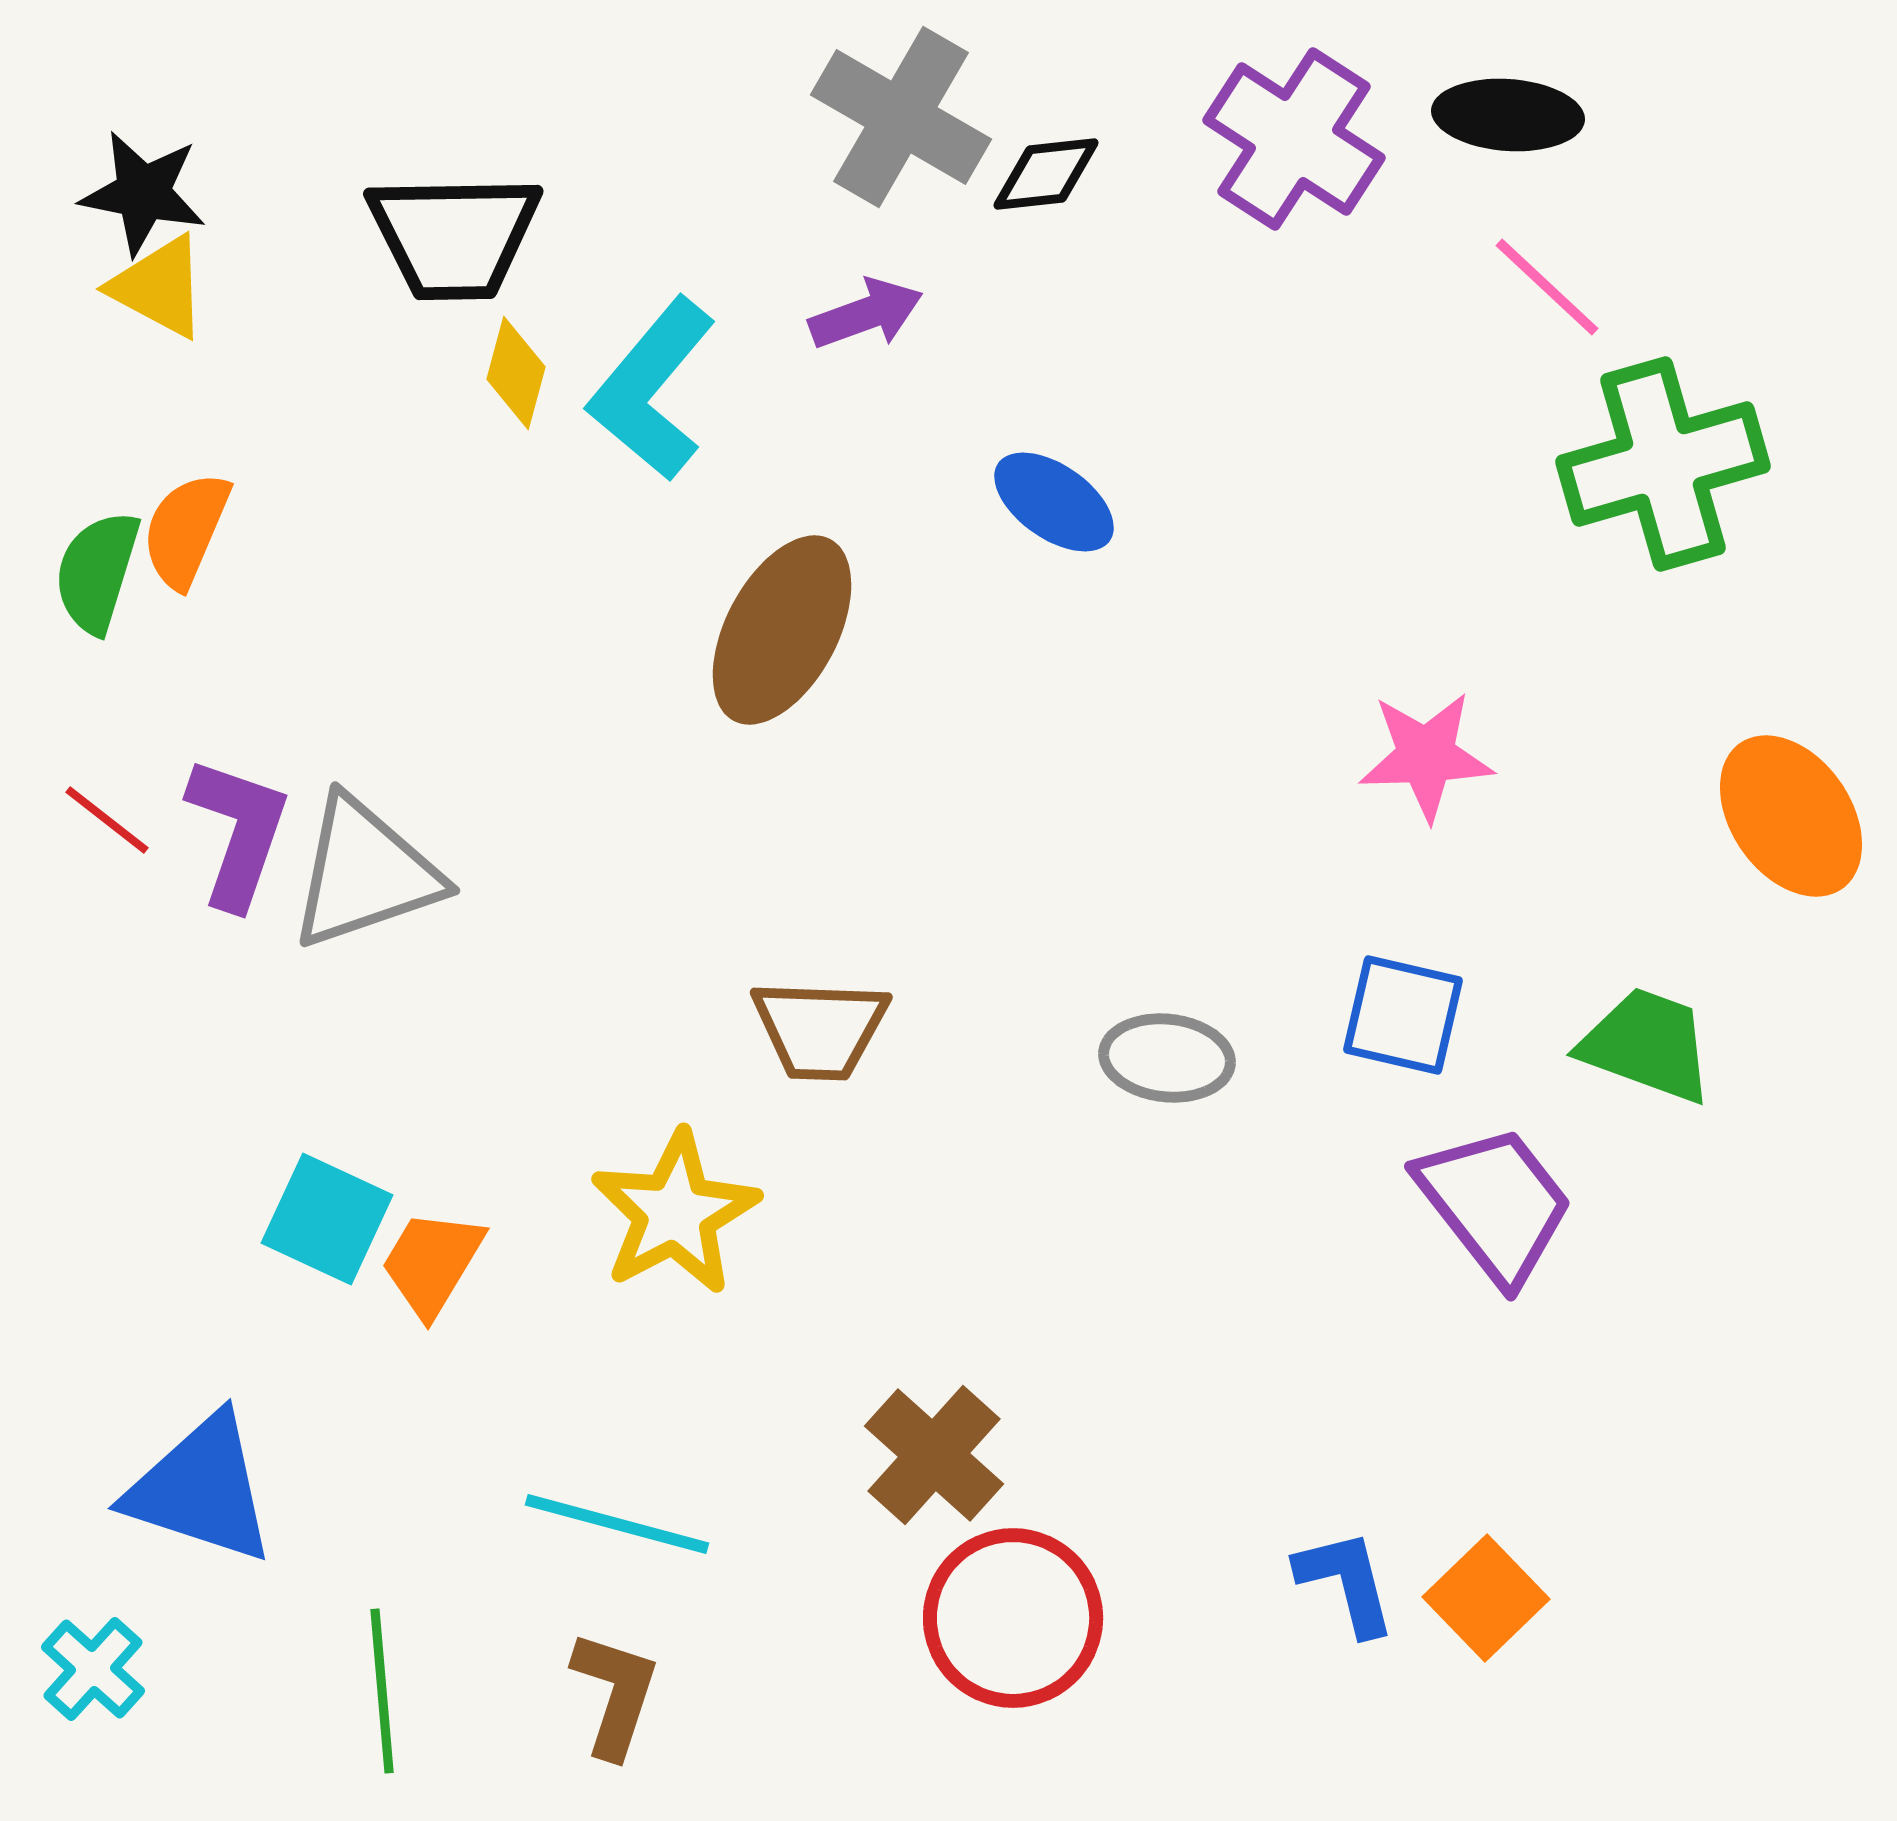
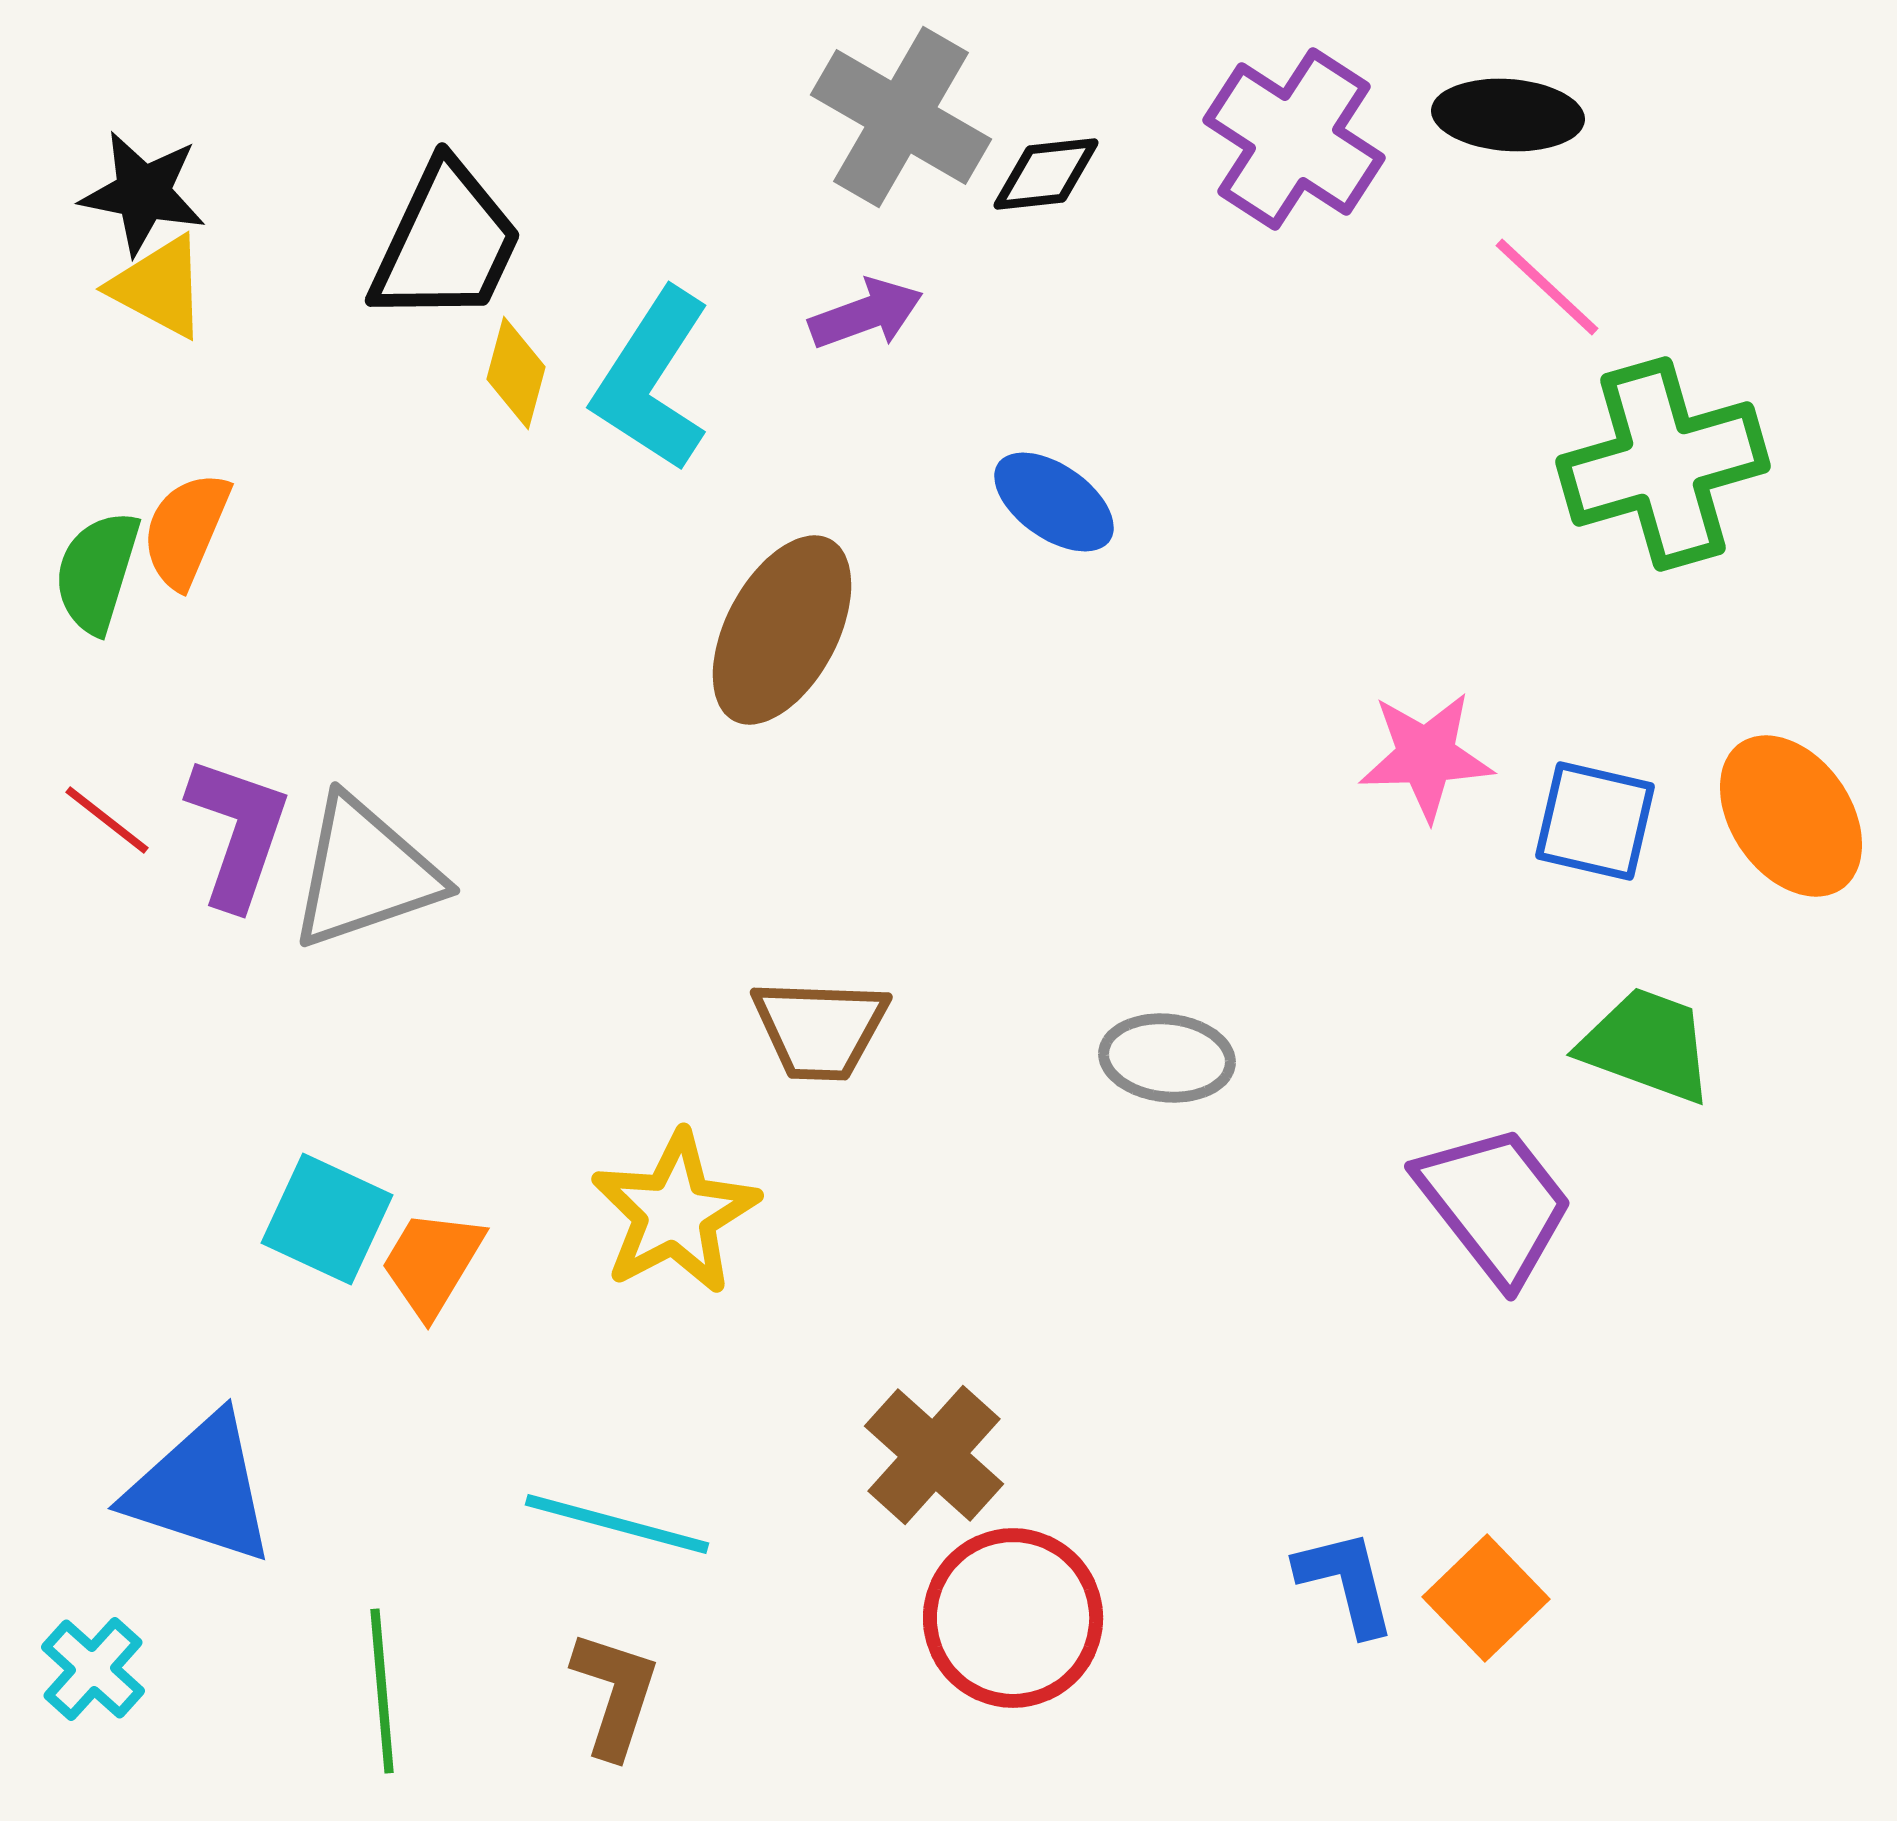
black trapezoid: moved 8 px left, 7 px down; rotated 64 degrees counterclockwise
cyan L-shape: moved 9 px up; rotated 7 degrees counterclockwise
blue square: moved 192 px right, 194 px up
